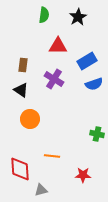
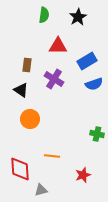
brown rectangle: moved 4 px right
red star: rotated 21 degrees counterclockwise
